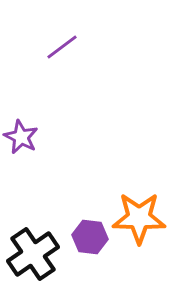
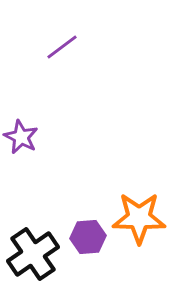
purple hexagon: moved 2 px left; rotated 12 degrees counterclockwise
